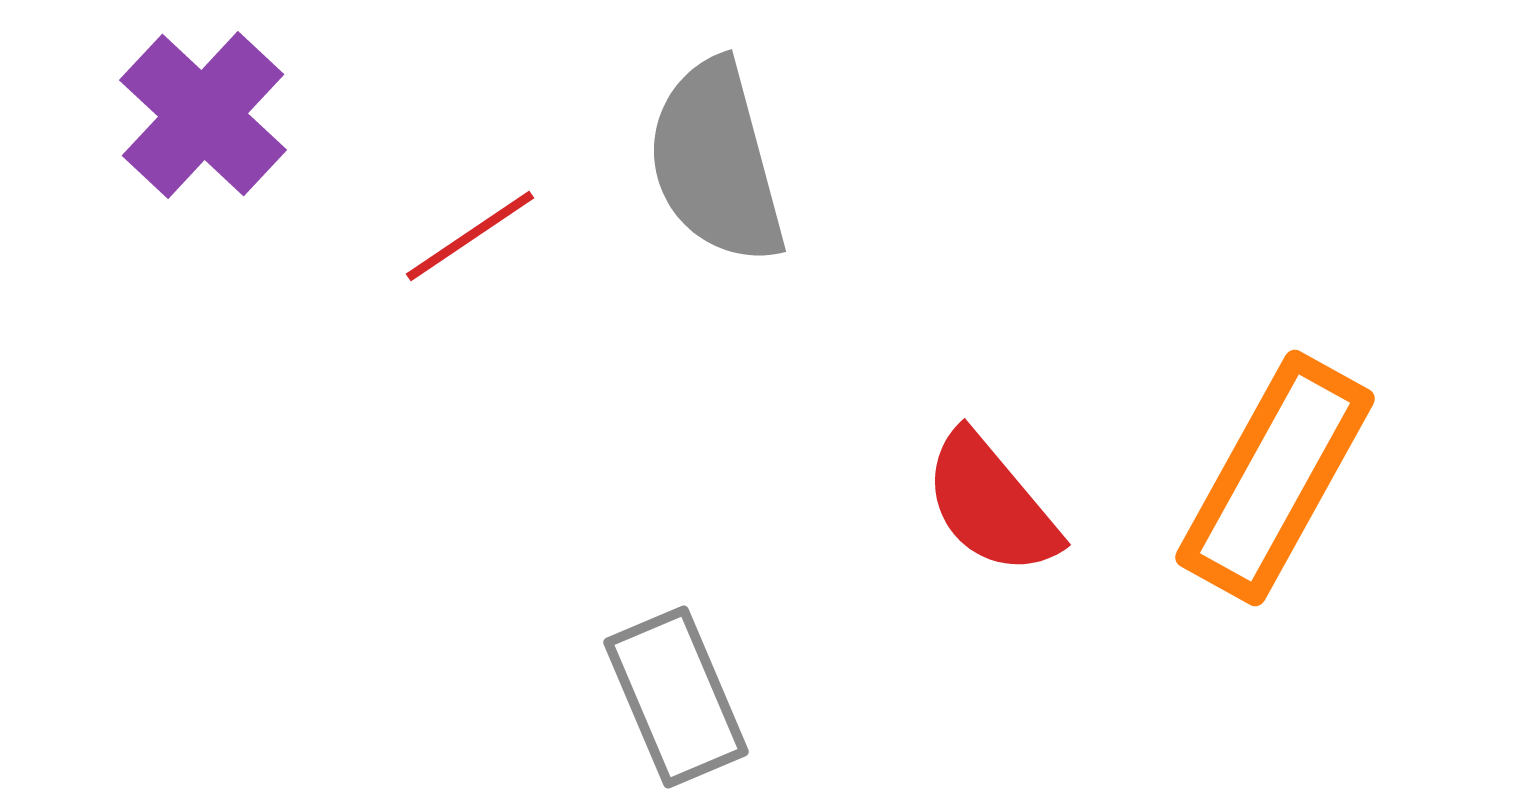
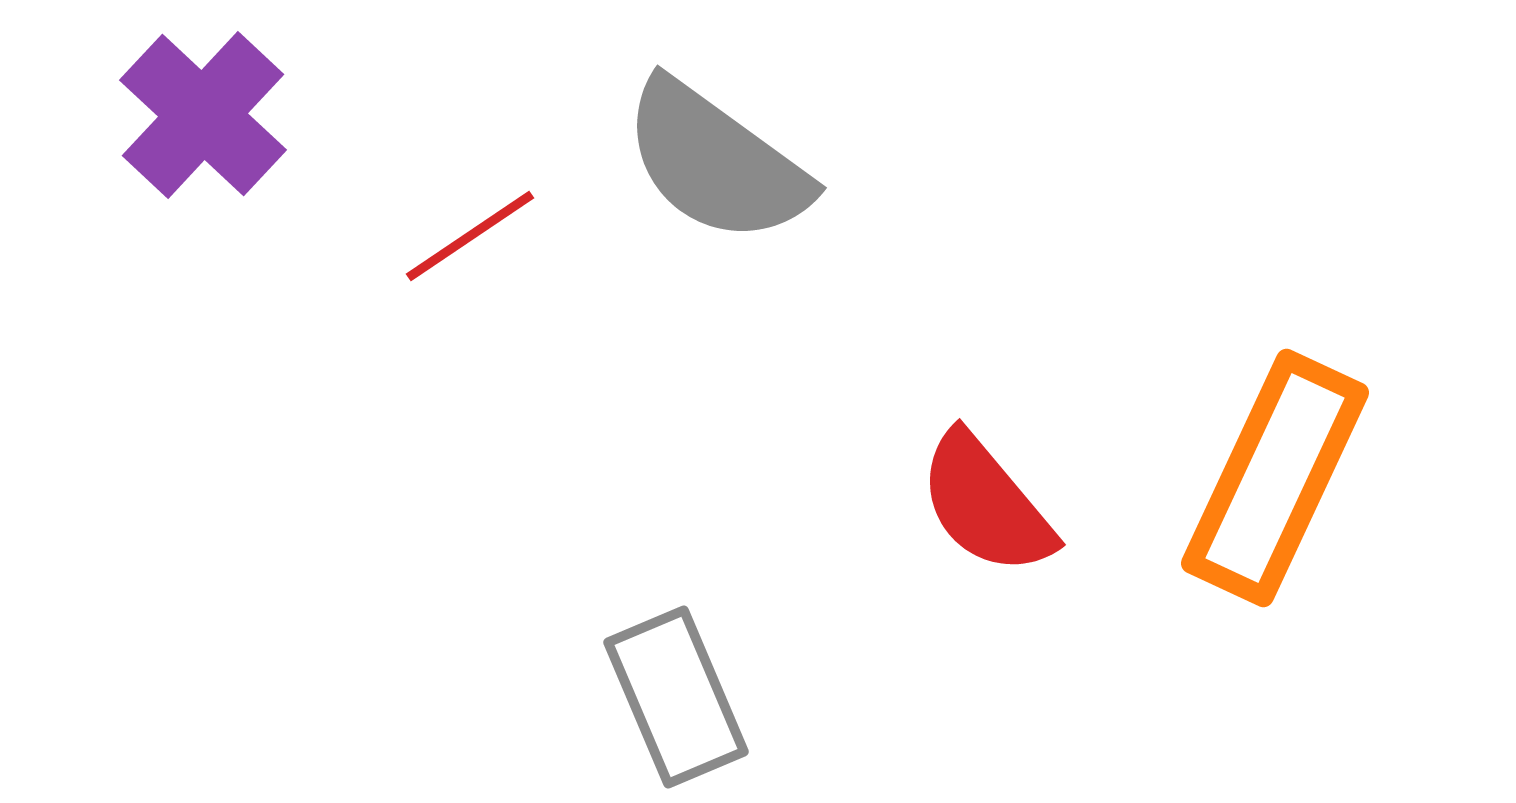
gray semicircle: rotated 39 degrees counterclockwise
orange rectangle: rotated 4 degrees counterclockwise
red semicircle: moved 5 px left
